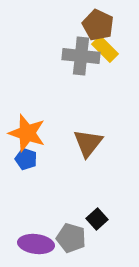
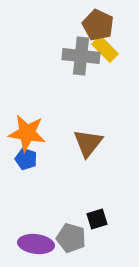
orange star: rotated 9 degrees counterclockwise
black square: rotated 25 degrees clockwise
